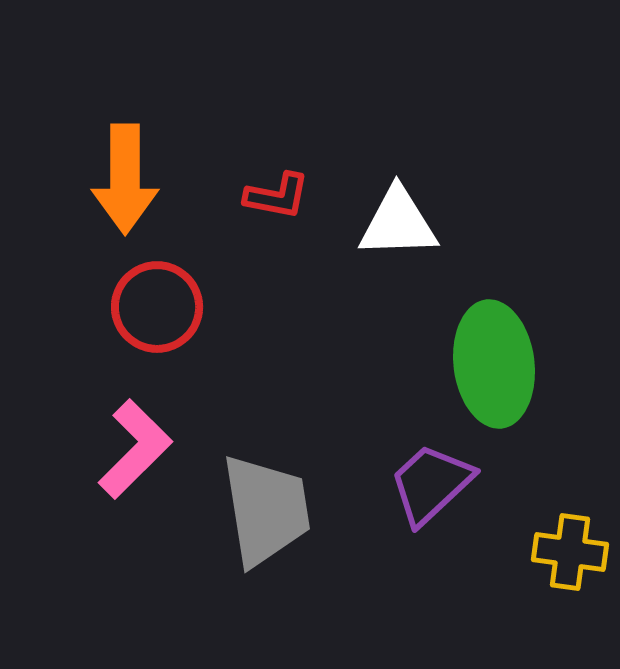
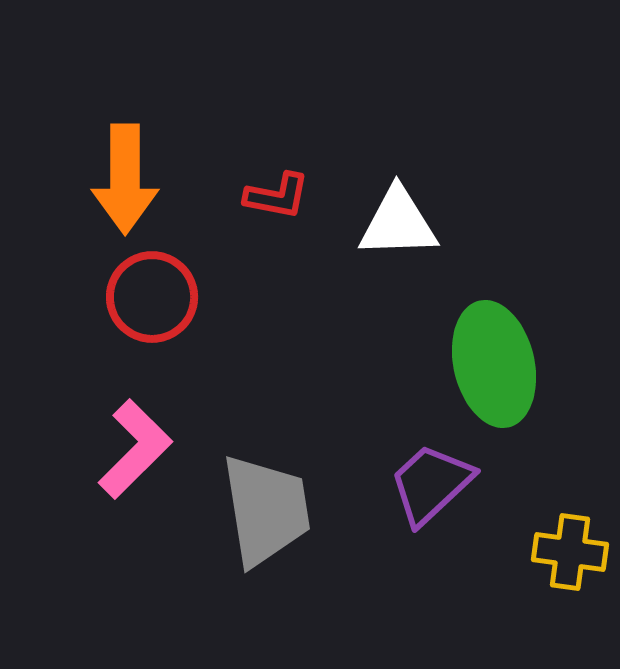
red circle: moved 5 px left, 10 px up
green ellipse: rotated 6 degrees counterclockwise
